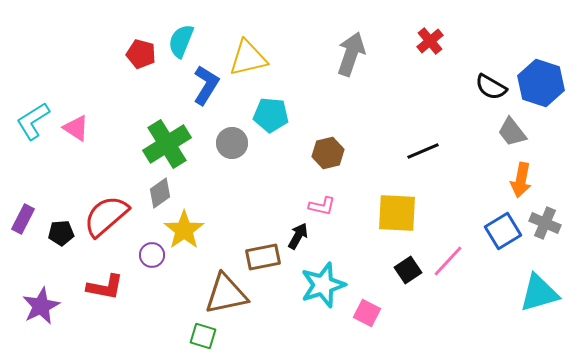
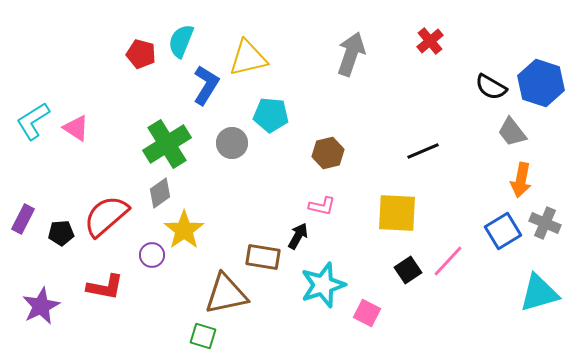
brown rectangle: rotated 20 degrees clockwise
